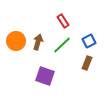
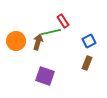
green line: moved 11 px left, 13 px up; rotated 30 degrees clockwise
